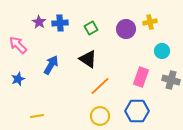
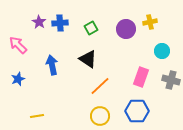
blue arrow: moved 1 px right; rotated 42 degrees counterclockwise
